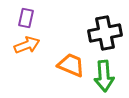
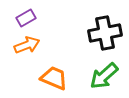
purple rectangle: rotated 48 degrees clockwise
orange trapezoid: moved 17 px left, 13 px down
green arrow: rotated 52 degrees clockwise
